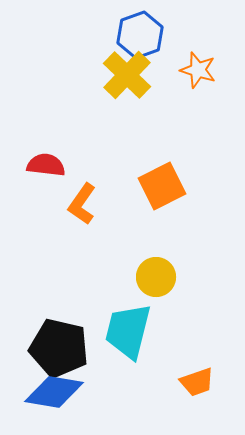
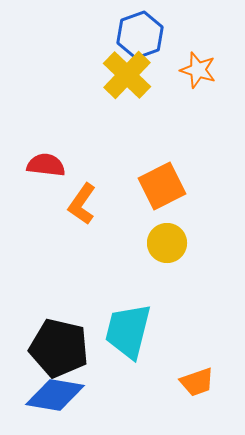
yellow circle: moved 11 px right, 34 px up
blue diamond: moved 1 px right, 3 px down
